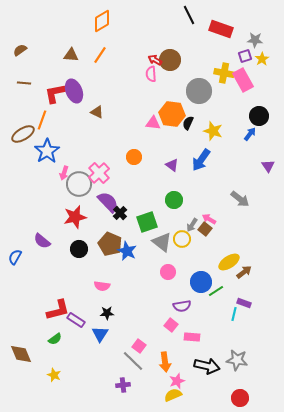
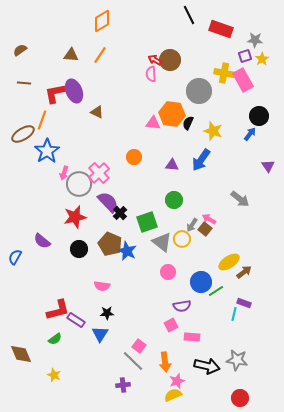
purple triangle at (172, 165): rotated 32 degrees counterclockwise
pink square at (171, 325): rotated 24 degrees clockwise
